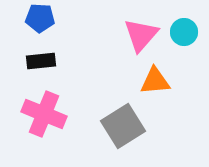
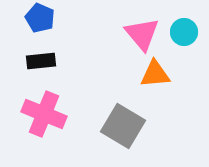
blue pentagon: rotated 20 degrees clockwise
pink triangle: moved 1 px right, 1 px up; rotated 21 degrees counterclockwise
orange triangle: moved 7 px up
gray square: rotated 27 degrees counterclockwise
